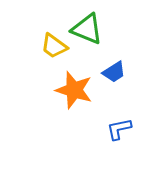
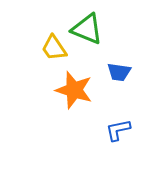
yellow trapezoid: moved 2 px down; rotated 20 degrees clockwise
blue trapezoid: moved 5 px right; rotated 40 degrees clockwise
blue L-shape: moved 1 px left, 1 px down
